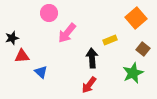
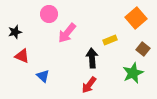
pink circle: moved 1 px down
black star: moved 3 px right, 6 px up
red triangle: rotated 28 degrees clockwise
blue triangle: moved 2 px right, 4 px down
